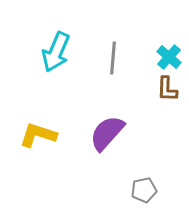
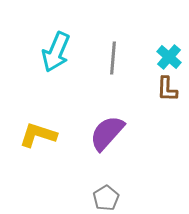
gray pentagon: moved 38 px left, 8 px down; rotated 20 degrees counterclockwise
